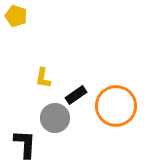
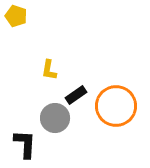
yellow L-shape: moved 6 px right, 8 px up
